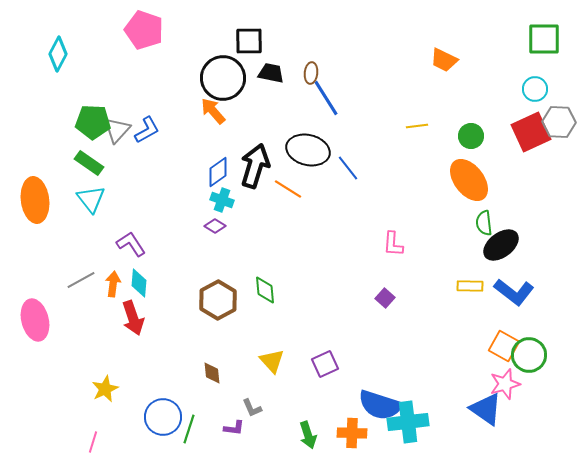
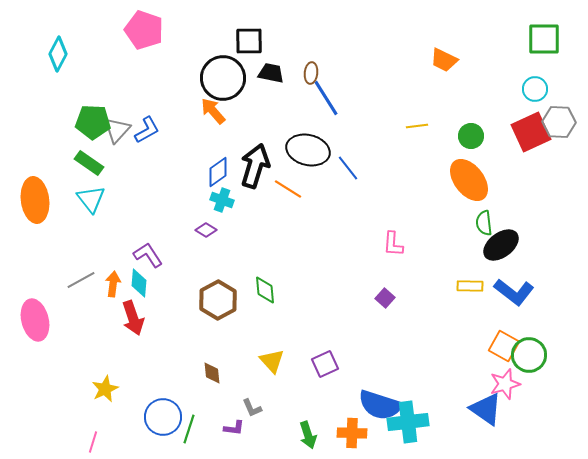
purple diamond at (215, 226): moved 9 px left, 4 px down
purple L-shape at (131, 244): moved 17 px right, 11 px down
